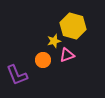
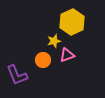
yellow hexagon: moved 1 px left, 4 px up; rotated 20 degrees clockwise
